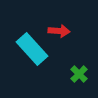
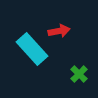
red arrow: rotated 15 degrees counterclockwise
